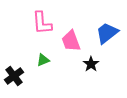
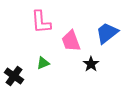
pink L-shape: moved 1 px left, 1 px up
green triangle: moved 3 px down
black cross: rotated 18 degrees counterclockwise
